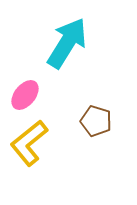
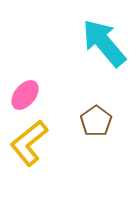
cyan arrow: moved 37 px right; rotated 72 degrees counterclockwise
brown pentagon: rotated 20 degrees clockwise
